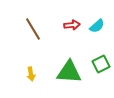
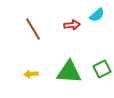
cyan semicircle: moved 11 px up
green square: moved 1 px right, 5 px down
yellow arrow: rotated 96 degrees clockwise
